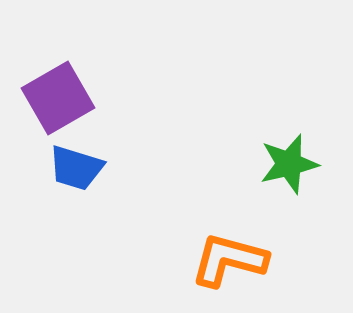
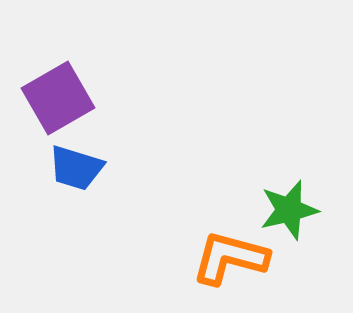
green star: moved 46 px down
orange L-shape: moved 1 px right, 2 px up
